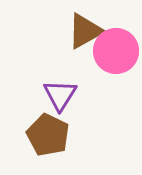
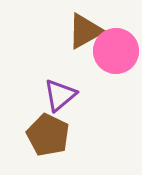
purple triangle: rotated 18 degrees clockwise
